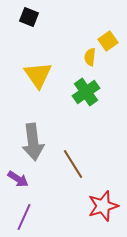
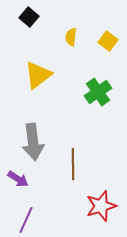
black square: rotated 18 degrees clockwise
yellow square: rotated 18 degrees counterclockwise
yellow semicircle: moved 19 px left, 20 px up
yellow triangle: rotated 28 degrees clockwise
green cross: moved 12 px right
brown line: rotated 32 degrees clockwise
red star: moved 2 px left
purple line: moved 2 px right, 3 px down
